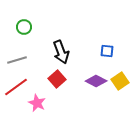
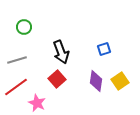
blue square: moved 3 px left, 2 px up; rotated 24 degrees counterclockwise
purple diamond: rotated 70 degrees clockwise
